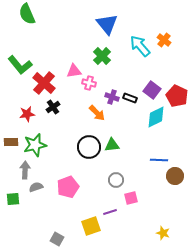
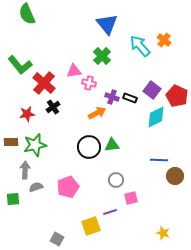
orange arrow: rotated 72 degrees counterclockwise
